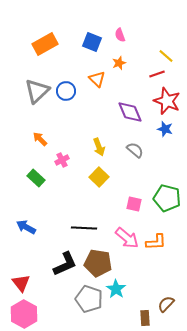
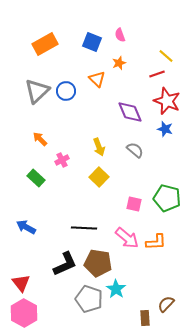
pink hexagon: moved 1 px up
